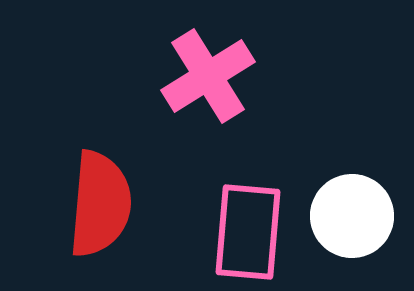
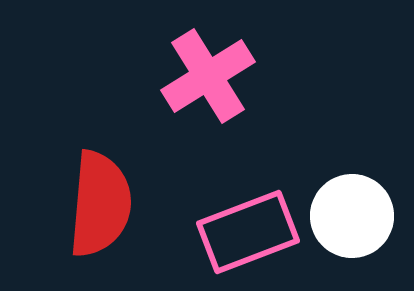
pink rectangle: rotated 64 degrees clockwise
